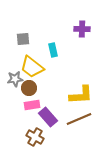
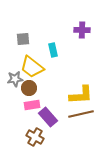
purple cross: moved 1 px down
brown line: moved 2 px right, 5 px up; rotated 10 degrees clockwise
